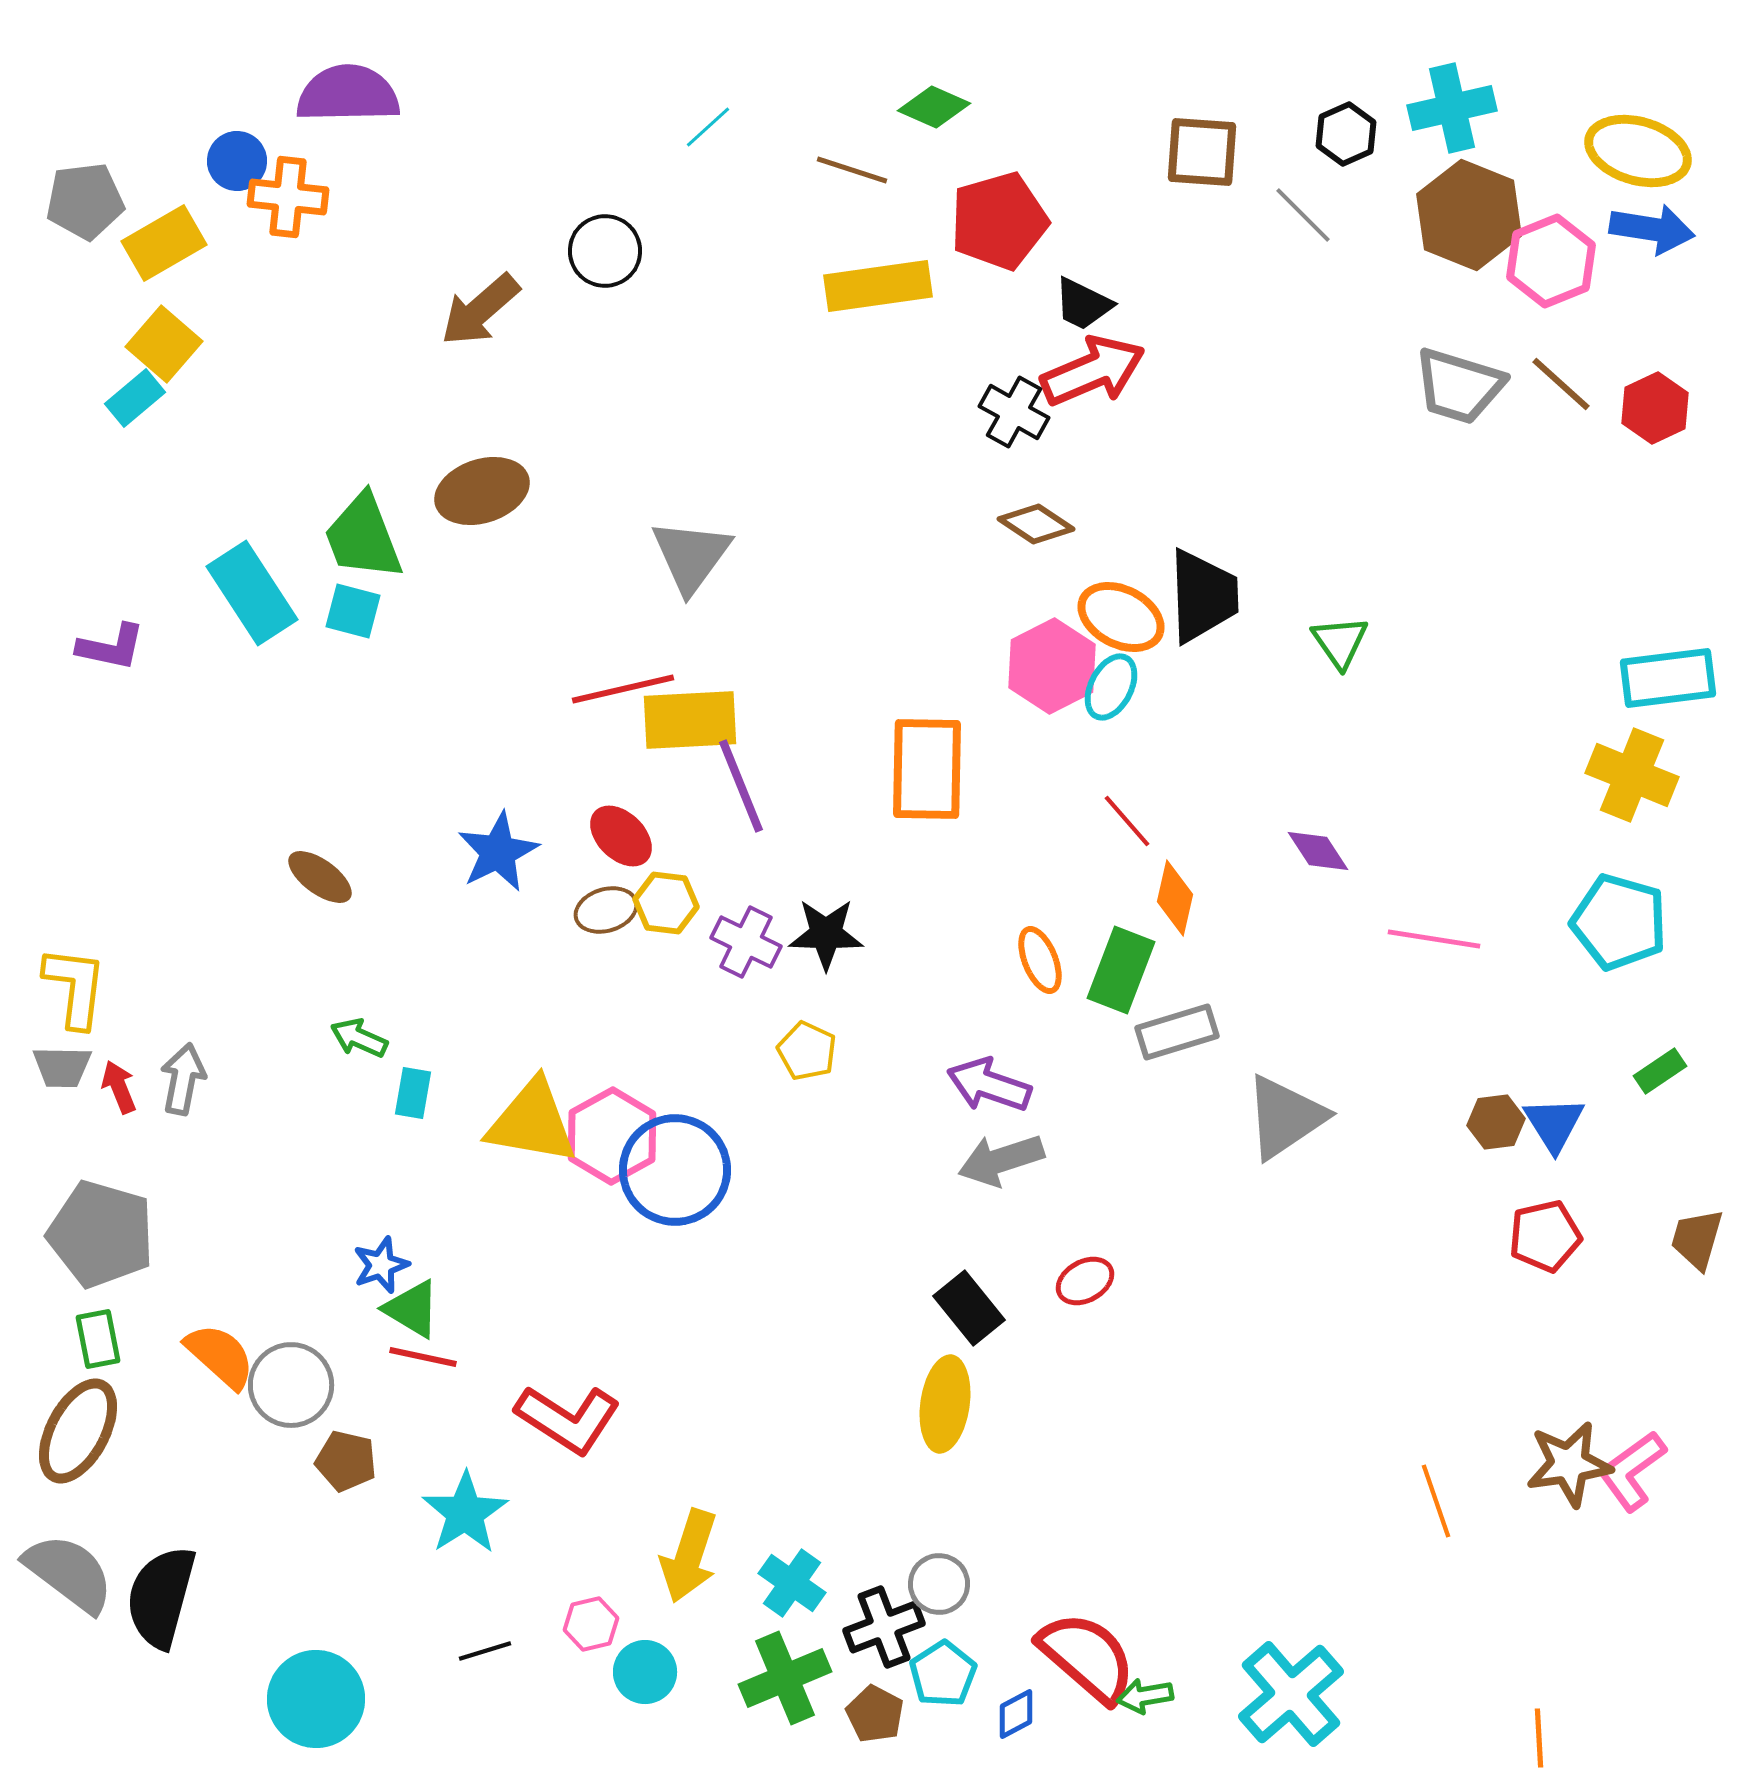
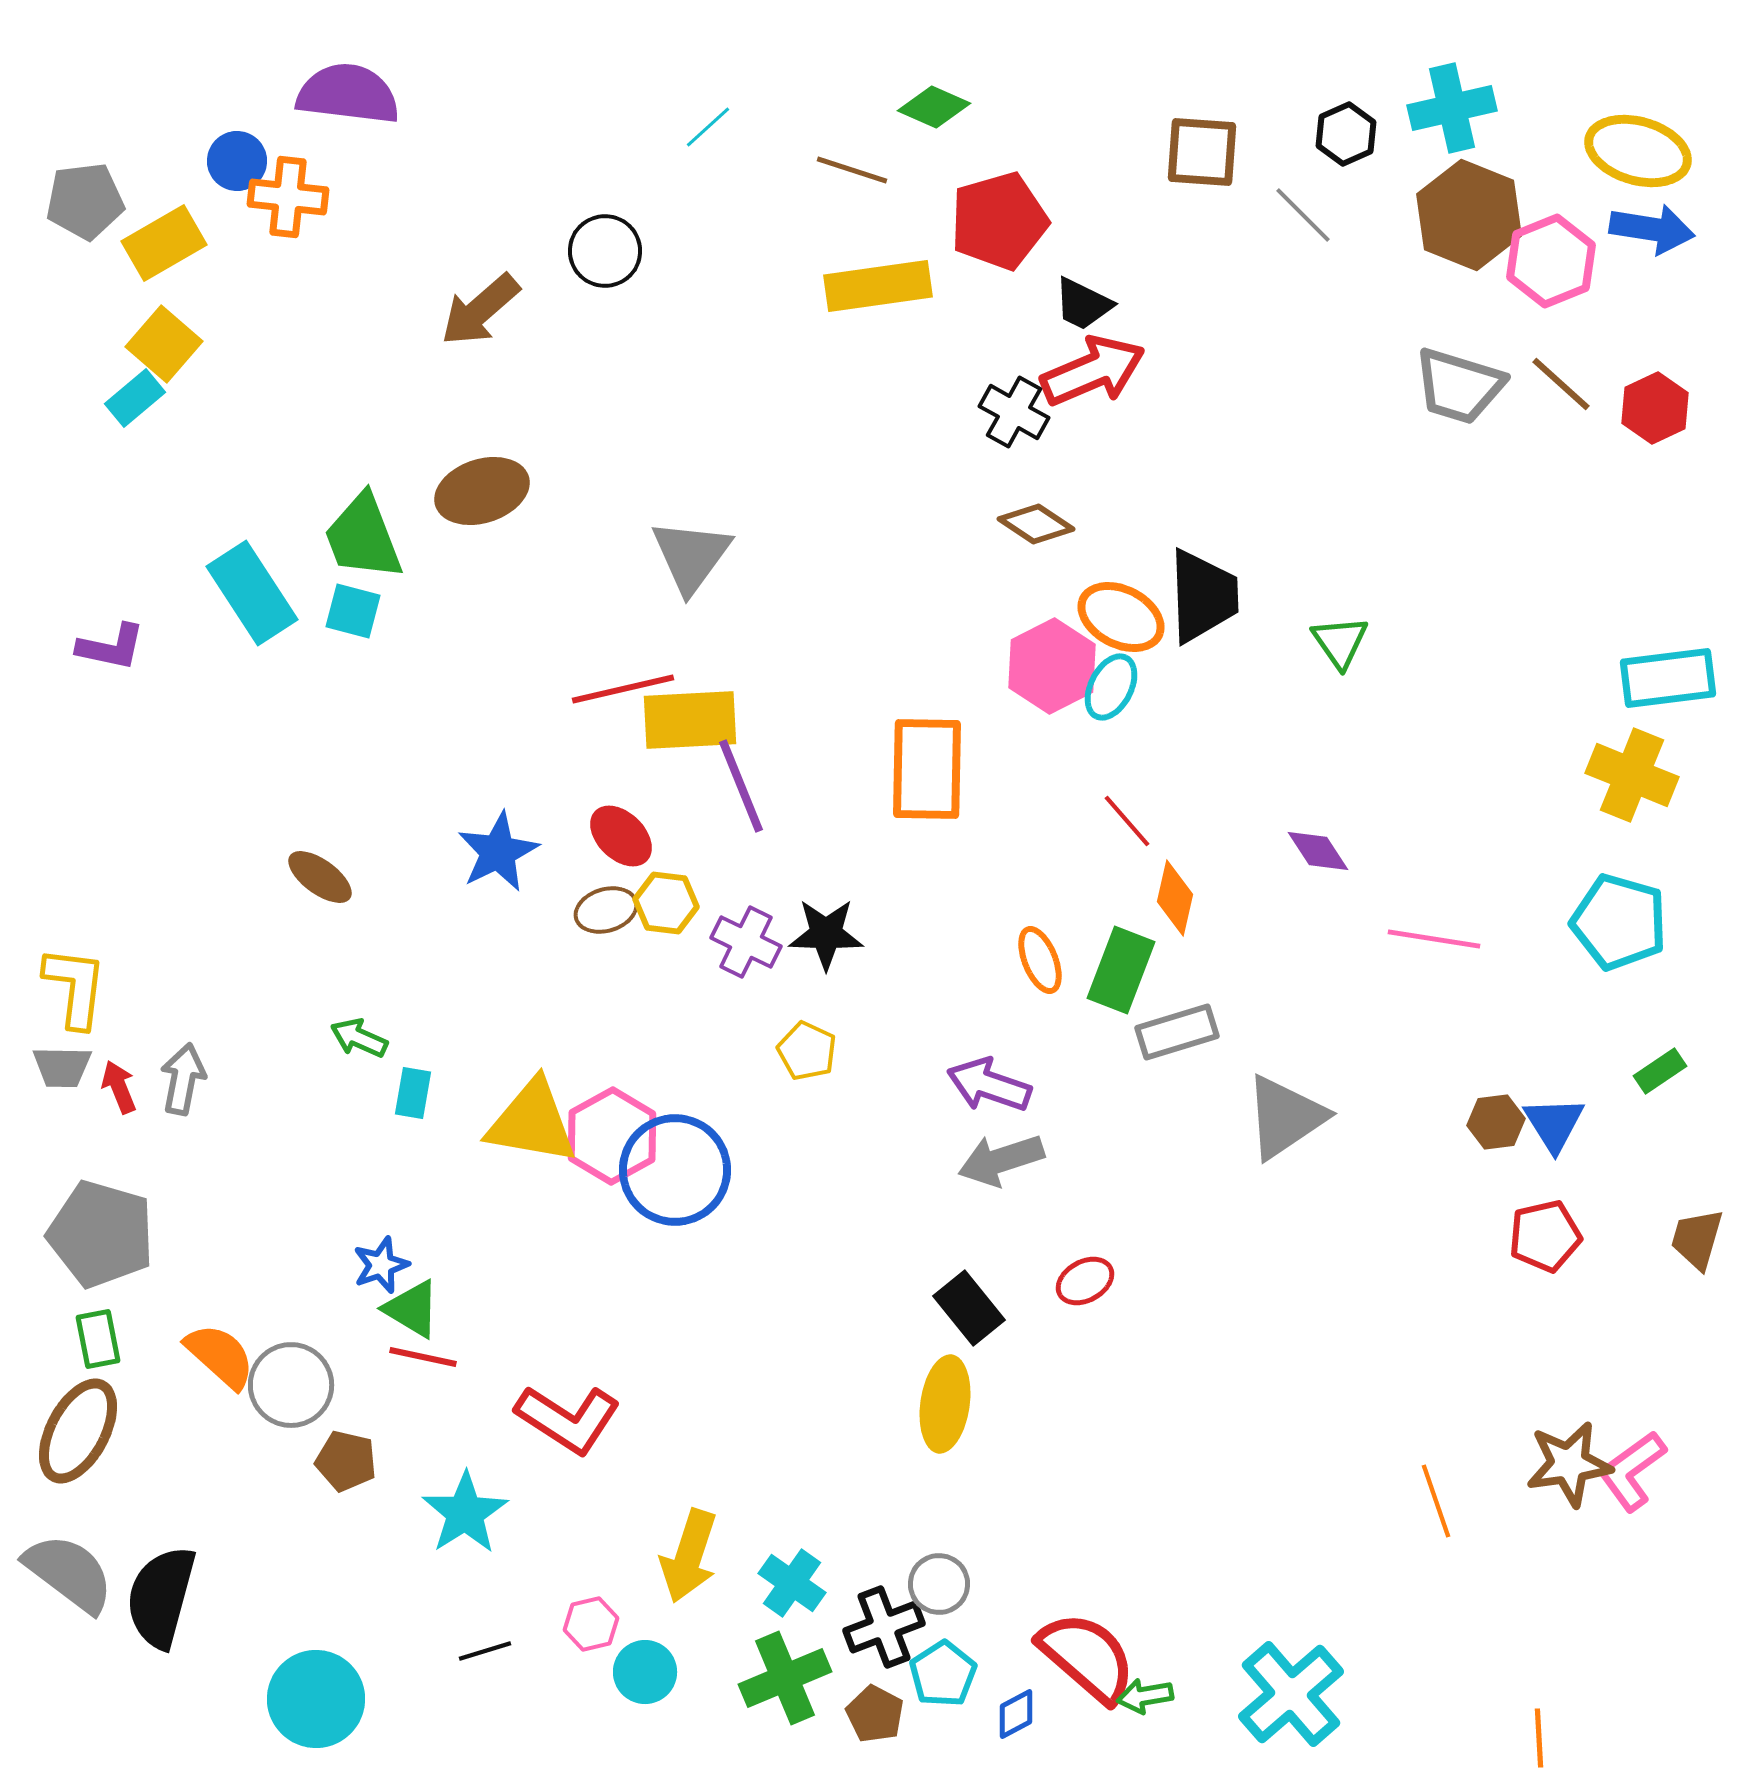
purple semicircle at (348, 94): rotated 8 degrees clockwise
